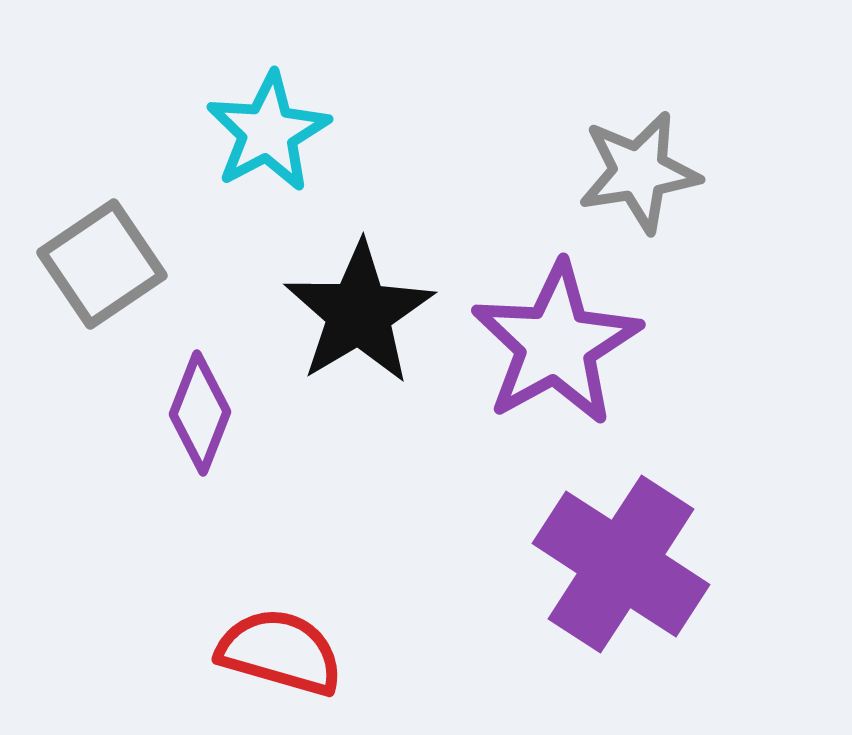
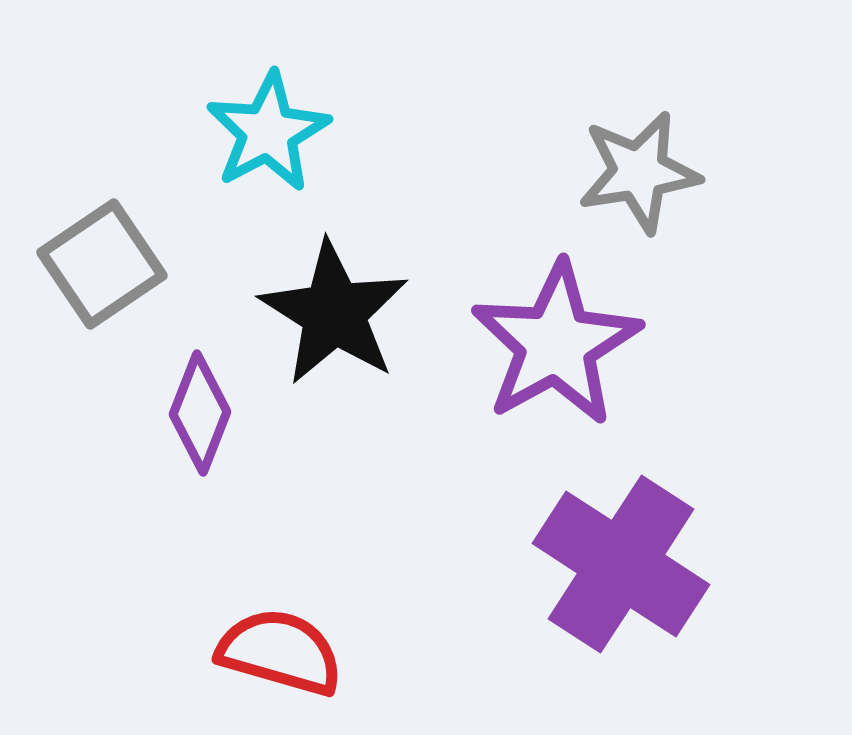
black star: moved 25 px left; rotated 9 degrees counterclockwise
